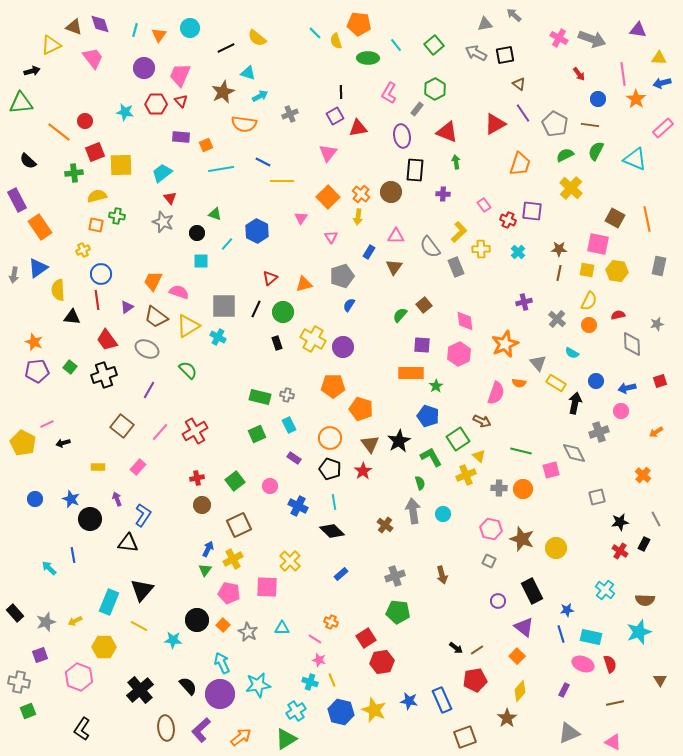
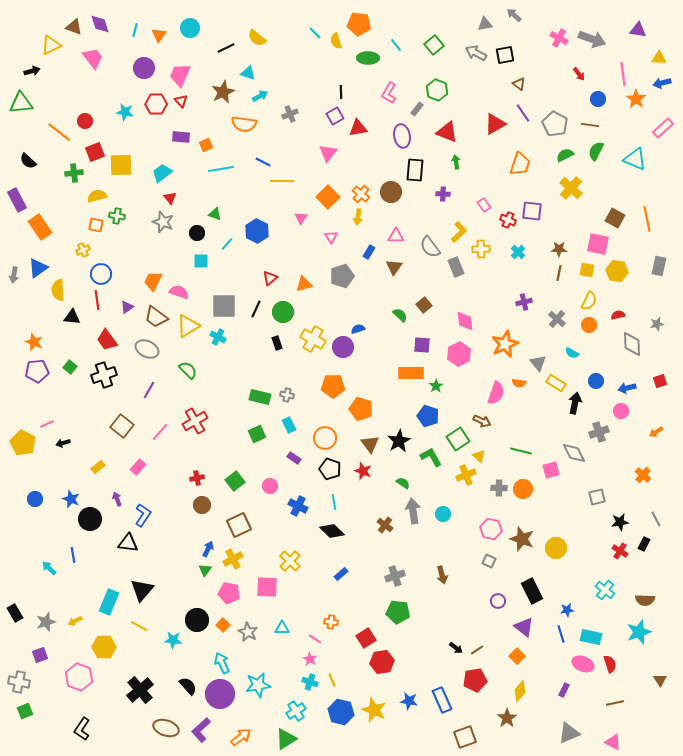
green hexagon at (435, 89): moved 2 px right, 1 px down; rotated 10 degrees counterclockwise
blue semicircle at (349, 305): moved 9 px right, 24 px down; rotated 40 degrees clockwise
green semicircle at (400, 315): rotated 91 degrees clockwise
red cross at (195, 431): moved 10 px up
orange circle at (330, 438): moved 5 px left
yellow rectangle at (98, 467): rotated 40 degrees counterclockwise
red star at (363, 471): rotated 18 degrees counterclockwise
green semicircle at (420, 483): moved 17 px left; rotated 40 degrees counterclockwise
black rectangle at (15, 613): rotated 12 degrees clockwise
orange cross at (331, 622): rotated 16 degrees counterclockwise
pink star at (319, 660): moved 9 px left, 1 px up; rotated 16 degrees clockwise
green square at (28, 711): moved 3 px left
brown ellipse at (166, 728): rotated 65 degrees counterclockwise
